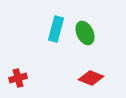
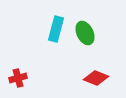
red diamond: moved 5 px right
